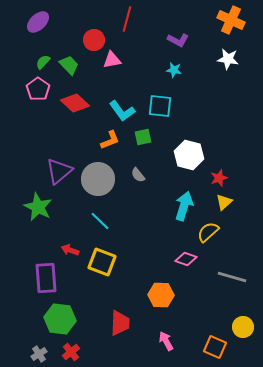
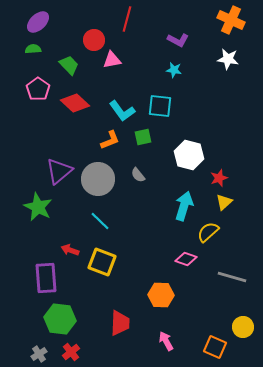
green semicircle: moved 10 px left, 13 px up; rotated 42 degrees clockwise
